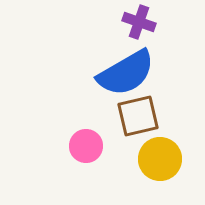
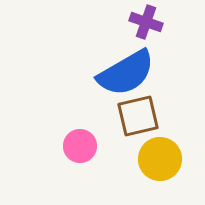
purple cross: moved 7 px right
pink circle: moved 6 px left
